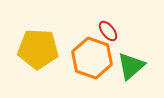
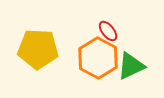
orange hexagon: moved 6 px right; rotated 9 degrees clockwise
green triangle: rotated 16 degrees clockwise
